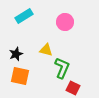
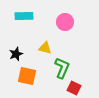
cyan rectangle: rotated 30 degrees clockwise
yellow triangle: moved 1 px left, 2 px up
orange square: moved 7 px right
red square: moved 1 px right
